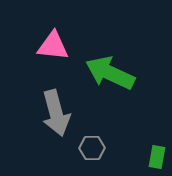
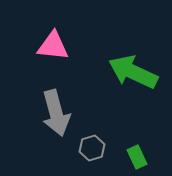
green arrow: moved 23 px right, 1 px up
gray hexagon: rotated 15 degrees counterclockwise
green rectangle: moved 20 px left; rotated 35 degrees counterclockwise
